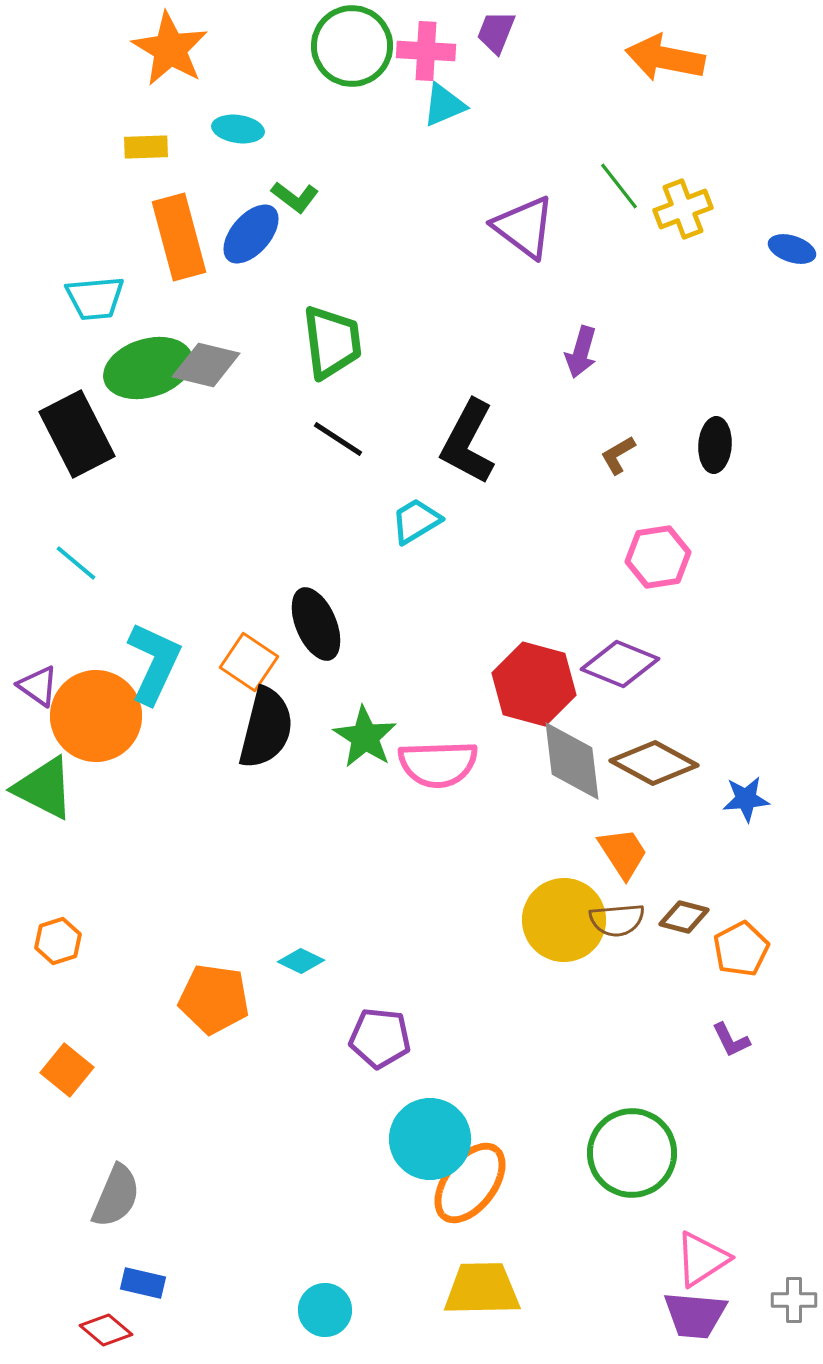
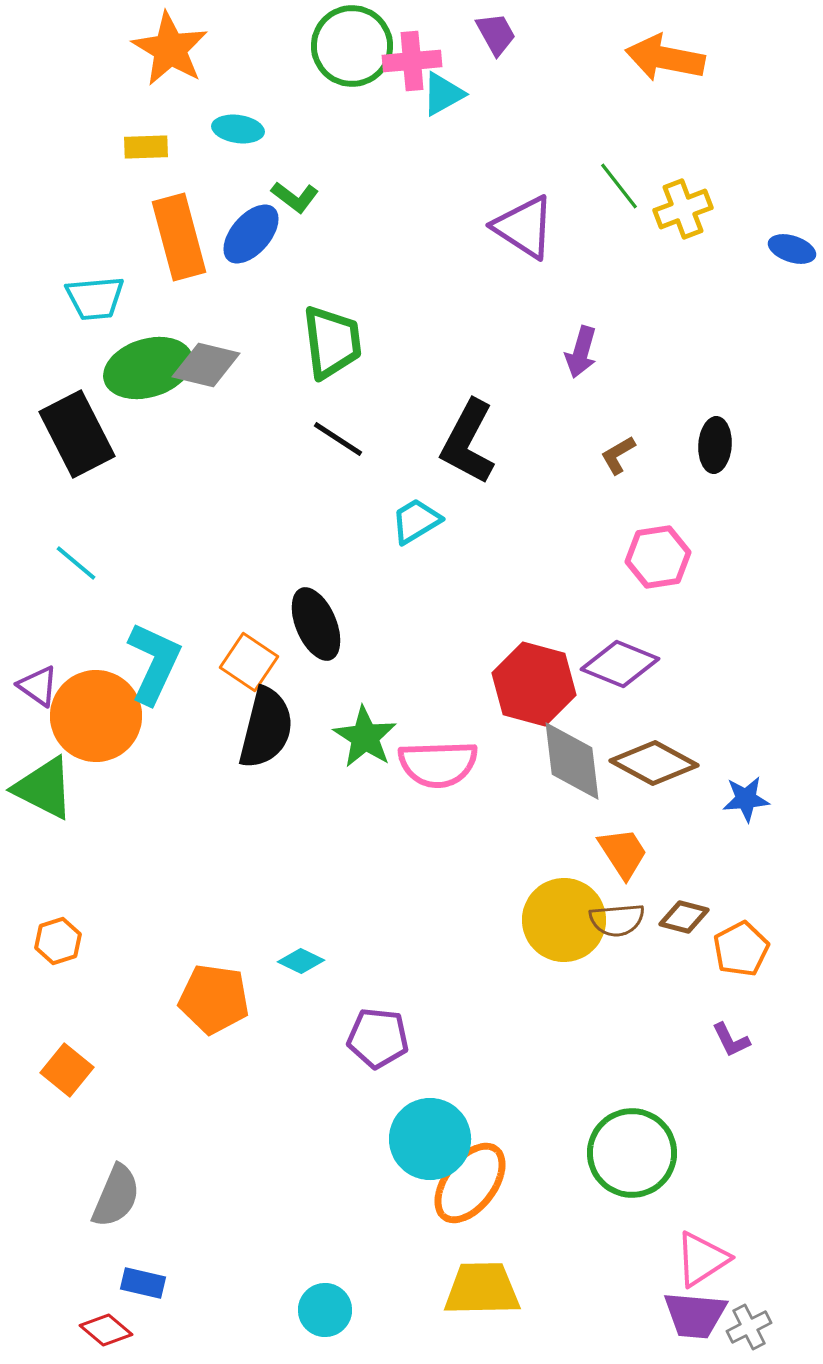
purple trapezoid at (496, 32): moved 2 px down; rotated 129 degrees clockwise
pink cross at (426, 51): moved 14 px left, 10 px down; rotated 8 degrees counterclockwise
cyan triangle at (444, 105): moved 1 px left, 11 px up; rotated 6 degrees counterclockwise
purple triangle at (524, 227): rotated 4 degrees counterclockwise
purple pentagon at (380, 1038): moved 2 px left
gray cross at (794, 1300): moved 45 px left, 27 px down; rotated 27 degrees counterclockwise
